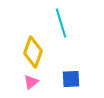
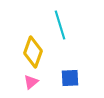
cyan line: moved 1 px left, 2 px down
blue square: moved 1 px left, 1 px up
